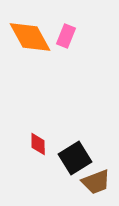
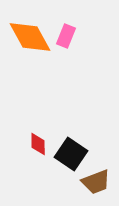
black square: moved 4 px left, 4 px up; rotated 24 degrees counterclockwise
